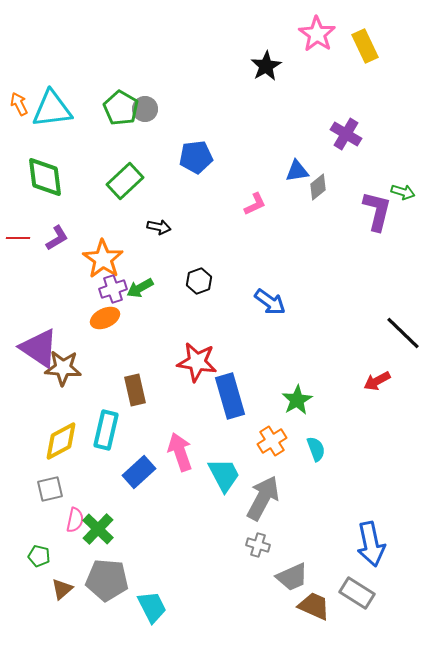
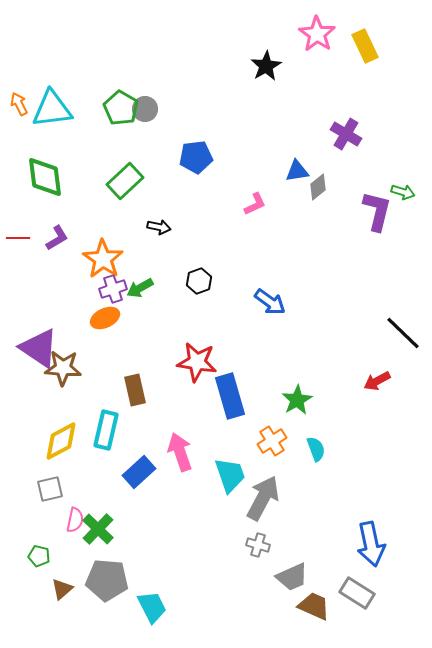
cyan trapezoid at (224, 475): moved 6 px right; rotated 9 degrees clockwise
